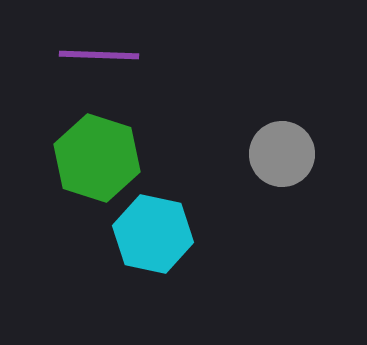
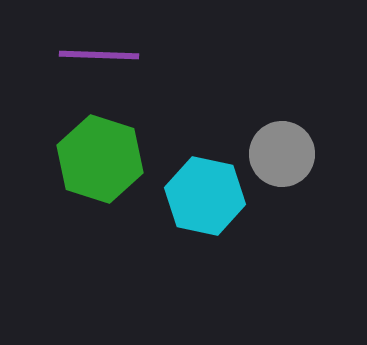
green hexagon: moved 3 px right, 1 px down
cyan hexagon: moved 52 px right, 38 px up
